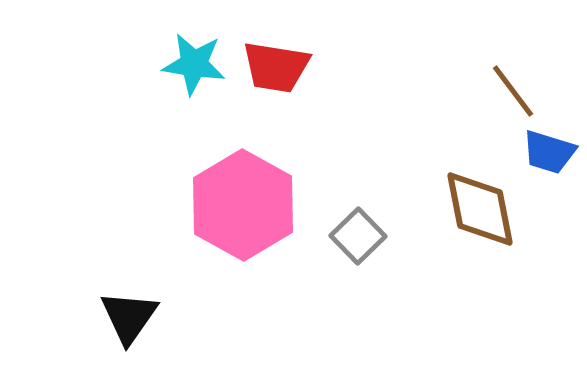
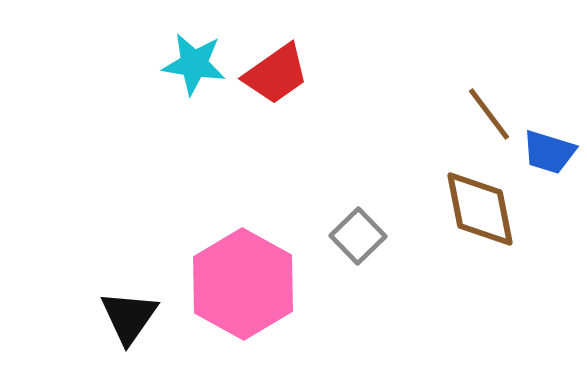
red trapezoid: moved 7 px down; rotated 44 degrees counterclockwise
brown line: moved 24 px left, 23 px down
pink hexagon: moved 79 px down
